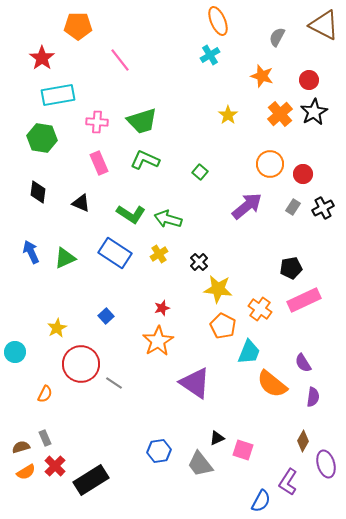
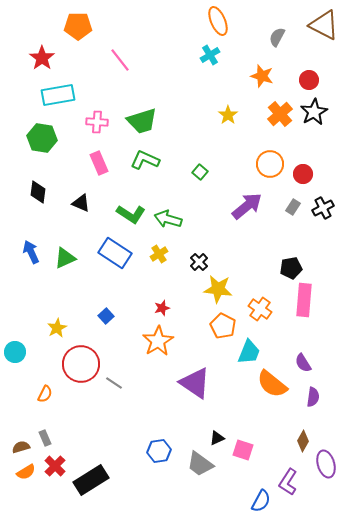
pink rectangle at (304, 300): rotated 60 degrees counterclockwise
gray trapezoid at (200, 464): rotated 16 degrees counterclockwise
